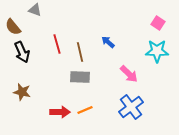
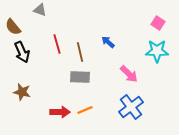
gray triangle: moved 5 px right
